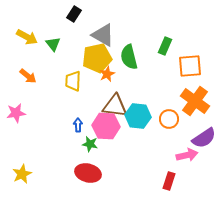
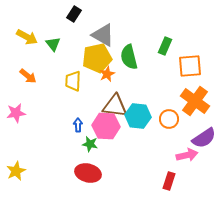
yellow star: moved 6 px left, 3 px up
